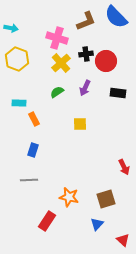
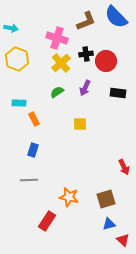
blue triangle: moved 12 px right; rotated 32 degrees clockwise
